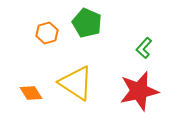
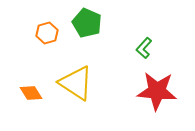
red star: moved 18 px right; rotated 18 degrees clockwise
